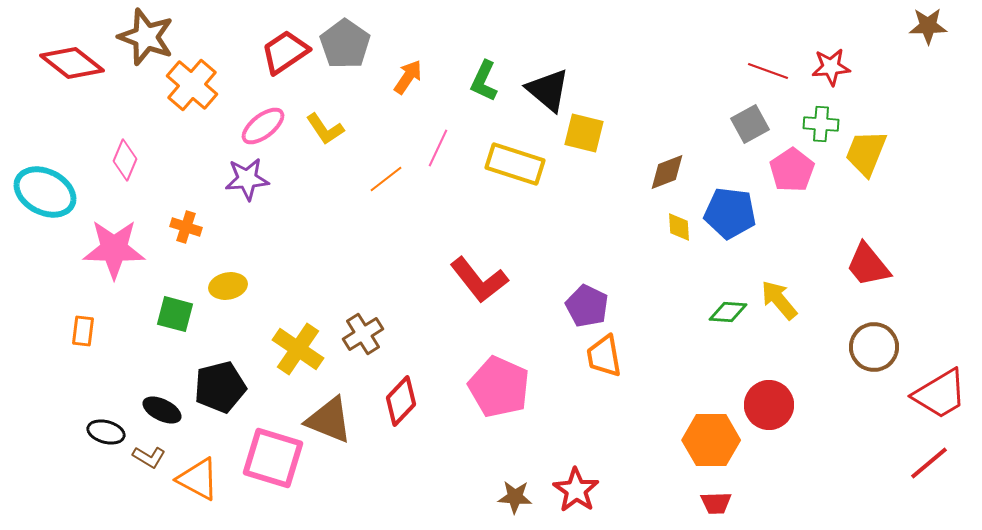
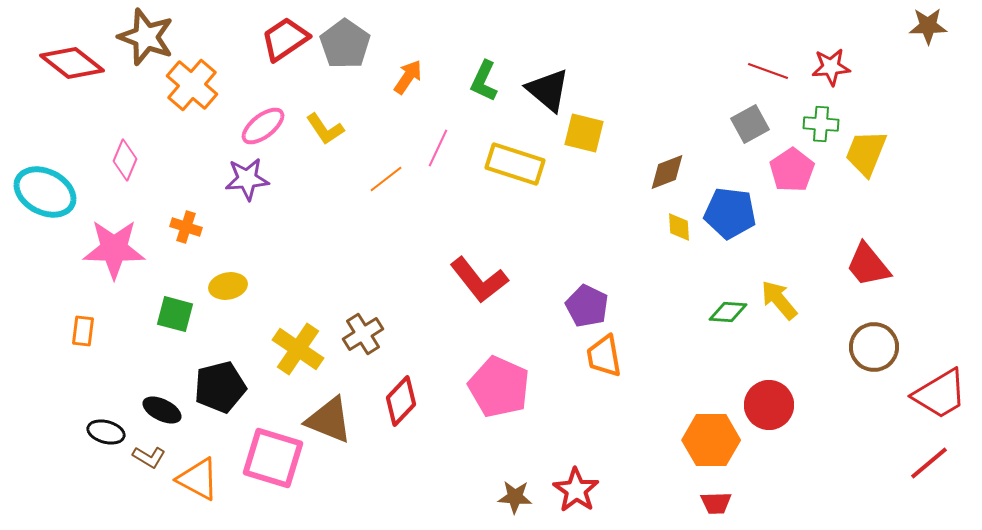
red trapezoid at (285, 52): moved 13 px up
